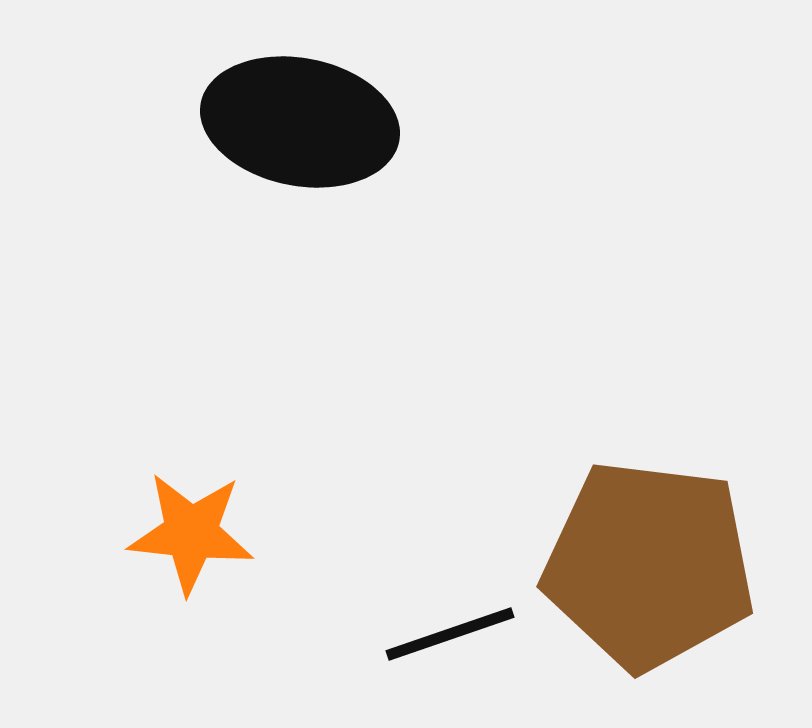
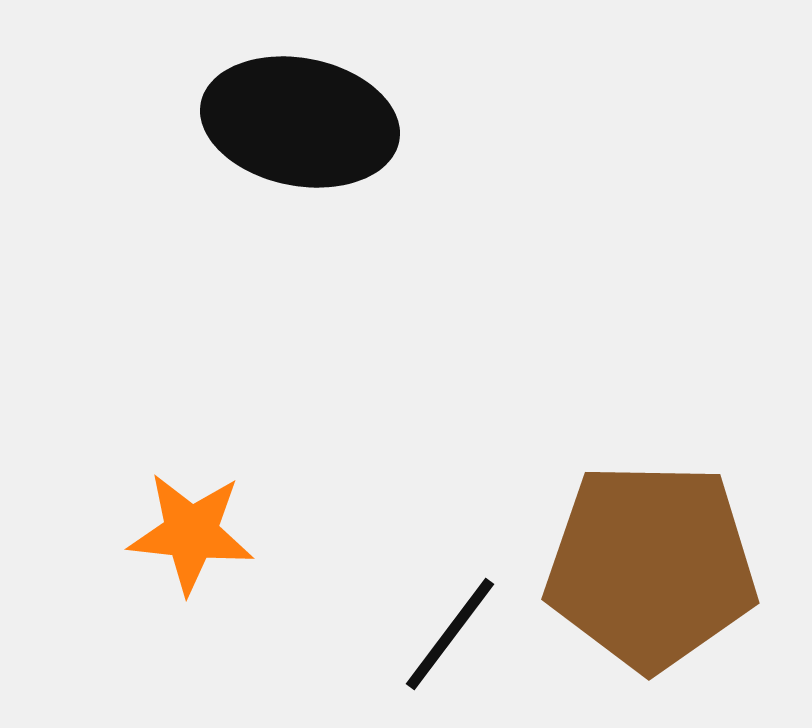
brown pentagon: moved 2 px right, 1 px down; rotated 6 degrees counterclockwise
black line: rotated 34 degrees counterclockwise
